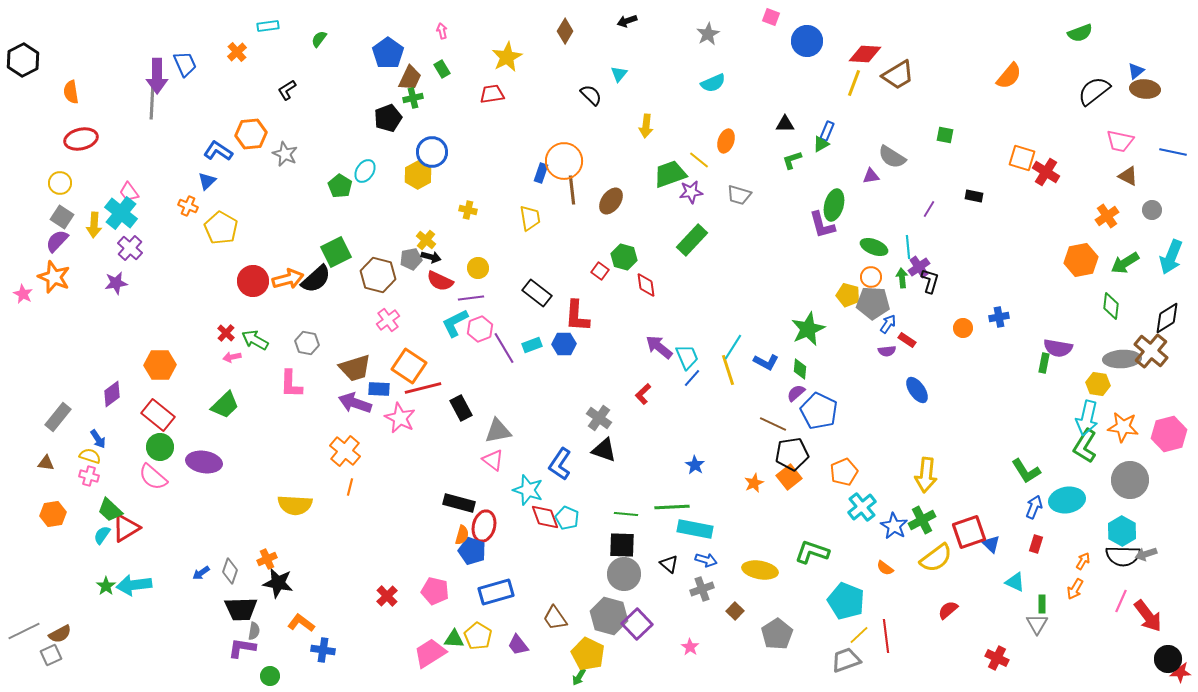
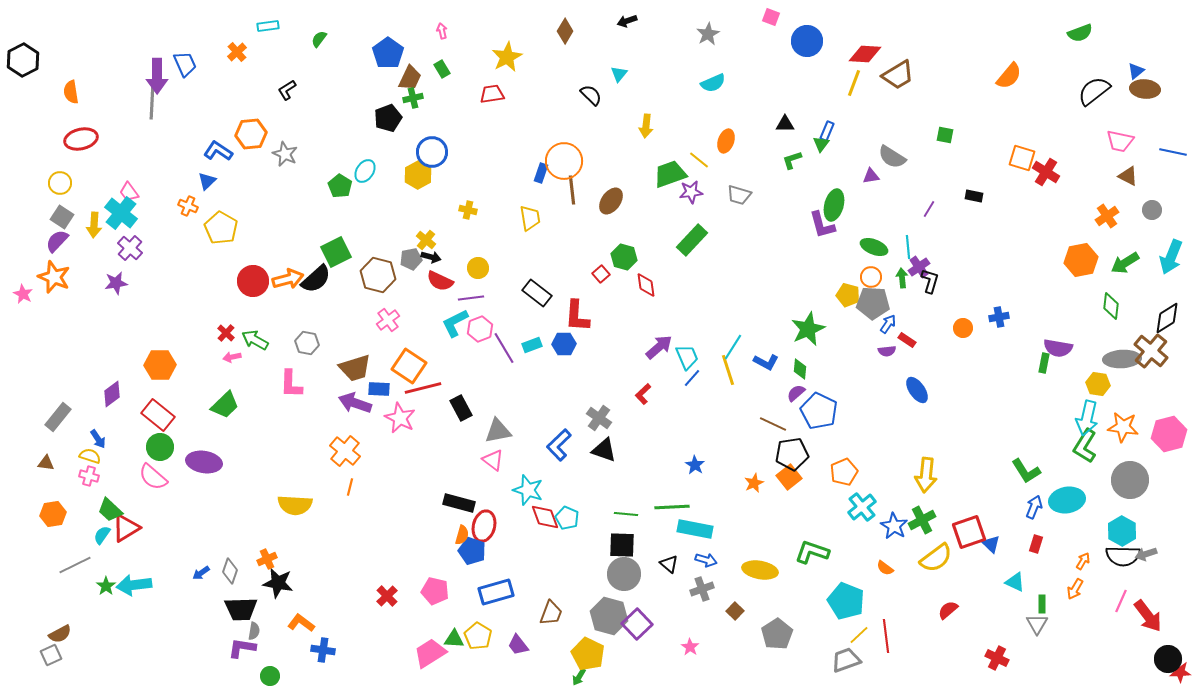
green triangle at (821, 144): rotated 24 degrees counterclockwise
red square at (600, 271): moved 1 px right, 3 px down; rotated 12 degrees clockwise
purple arrow at (659, 347): rotated 100 degrees clockwise
blue L-shape at (560, 464): moved 1 px left, 19 px up; rotated 12 degrees clockwise
brown trapezoid at (555, 618): moved 4 px left, 5 px up; rotated 124 degrees counterclockwise
gray line at (24, 631): moved 51 px right, 66 px up
